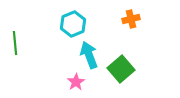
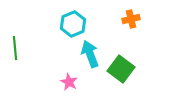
green line: moved 5 px down
cyan arrow: moved 1 px right, 1 px up
green square: rotated 12 degrees counterclockwise
pink star: moved 7 px left; rotated 12 degrees counterclockwise
